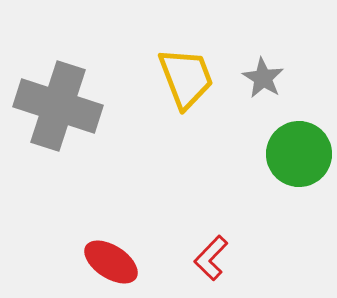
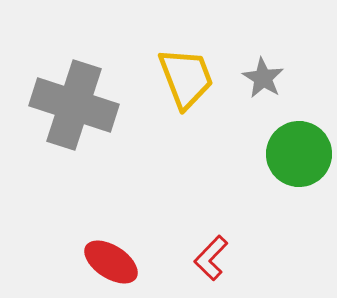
gray cross: moved 16 px right, 1 px up
